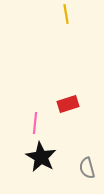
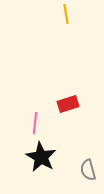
gray semicircle: moved 1 px right, 2 px down
